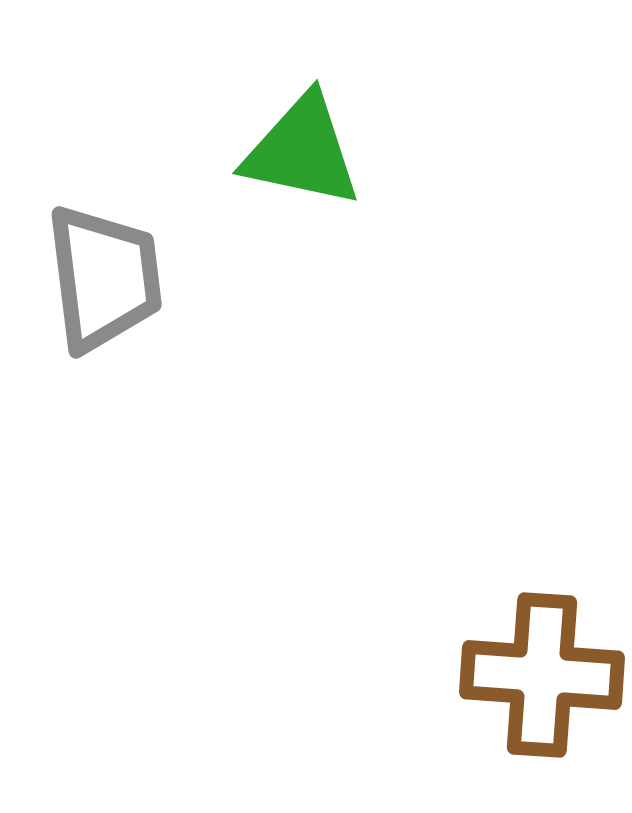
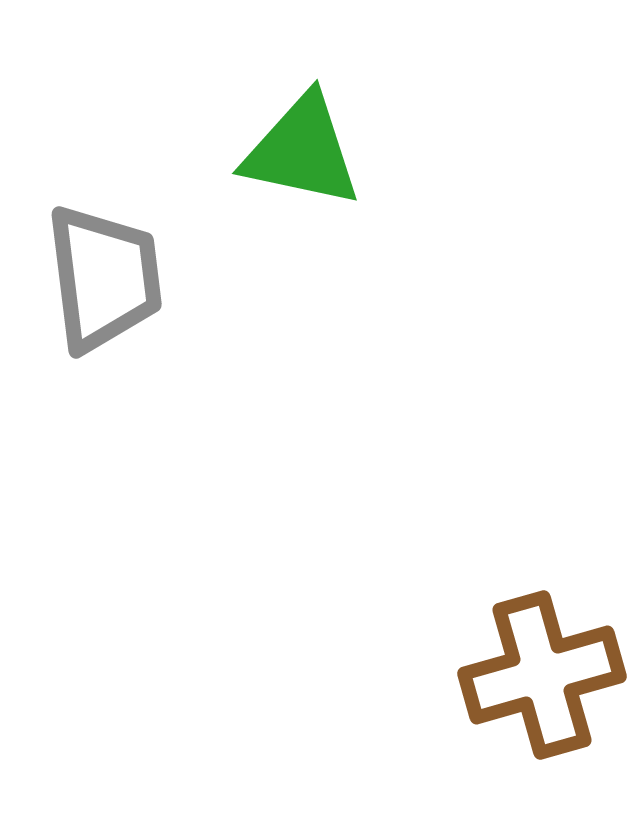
brown cross: rotated 20 degrees counterclockwise
